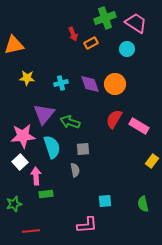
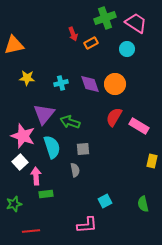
red semicircle: moved 2 px up
pink star: rotated 25 degrees clockwise
yellow rectangle: rotated 24 degrees counterclockwise
cyan square: rotated 24 degrees counterclockwise
